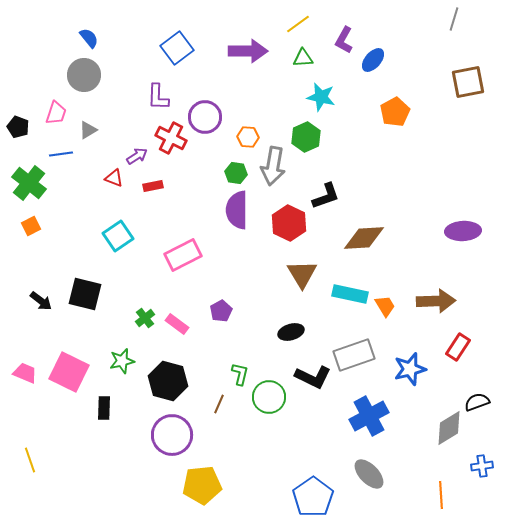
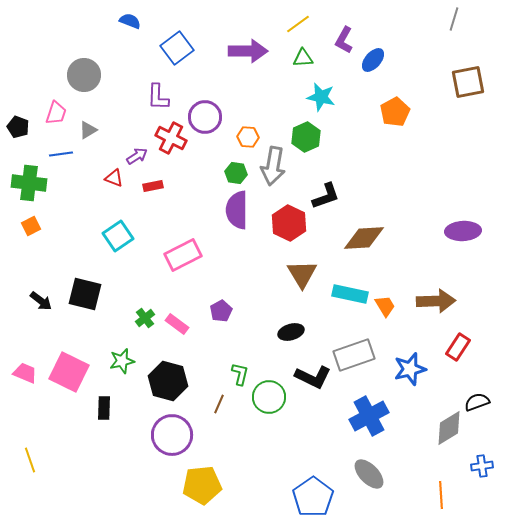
blue semicircle at (89, 38): moved 41 px right, 17 px up; rotated 30 degrees counterclockwise
green cross at (29, 183): rotated 32 degrees counterclockwise
